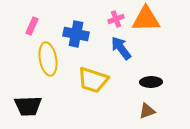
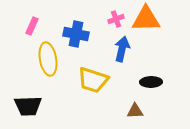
blue arrow: moved 1 px right, 1 px down; rotated 50 degrees clockwise
brown triangle: moved 12 px left; rotated 18 degrees clockwise
